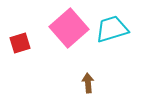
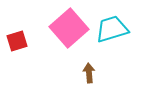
red square: moved 3 px left, 2 px up
brown arrow: moved 1 px right, 10 px up
